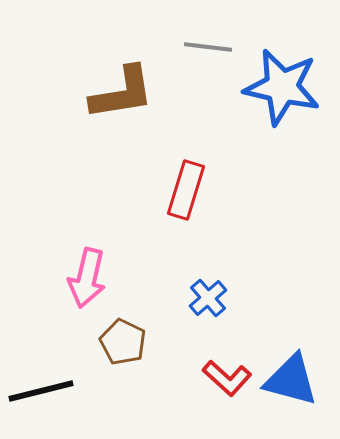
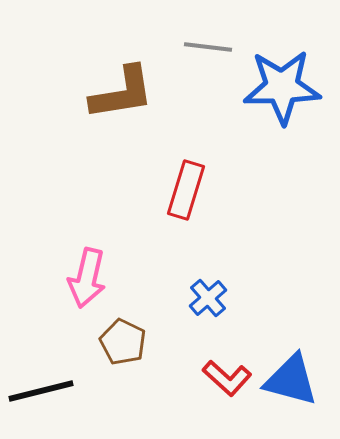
blue star: rotated 14 degrees counterclockwise
